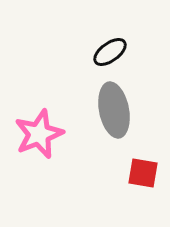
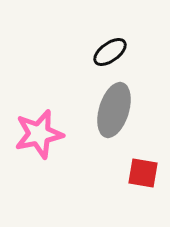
gray ellipse: rotated 28 degrees clockwise
pink star: rotated 9 degrees clockwise
